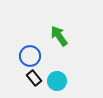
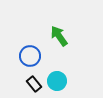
black rectangle: moved 6 px down
